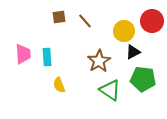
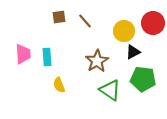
red circle: moved 1 px right, 2 px down
brown star: moved 2 px left
